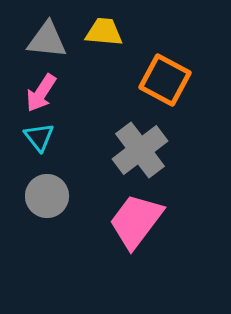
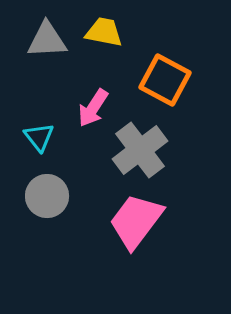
yellow trapezoid: rotated 6 degrees clockwise
gray triangle: rotated 9 degrees counterclockwise
pink arrow: moved 52 px right, 15 px down
